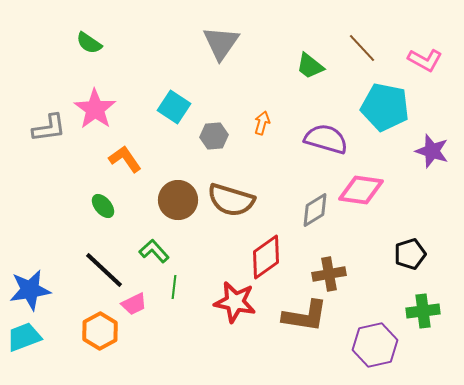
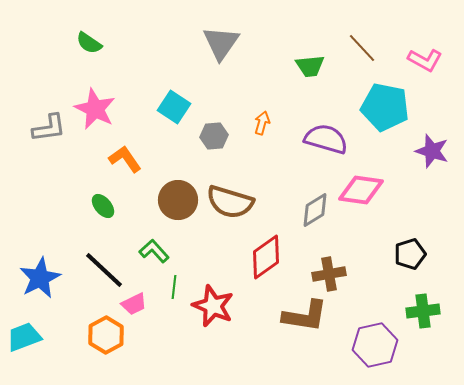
green trapezoid: rotated 44 degrees counterclockwise
pink star: rotated 9 degrees counterclockwise
brown semicircle: moved 1 px left, 2 px down
blue star: moved 10 px right, 12 px up; rotated 18 degrees counterclockwise
red star: moved 22 px left, 4 px down; rotated 12 degrees clockwise
orange hexagon: moved 6 px right, 4 px down
